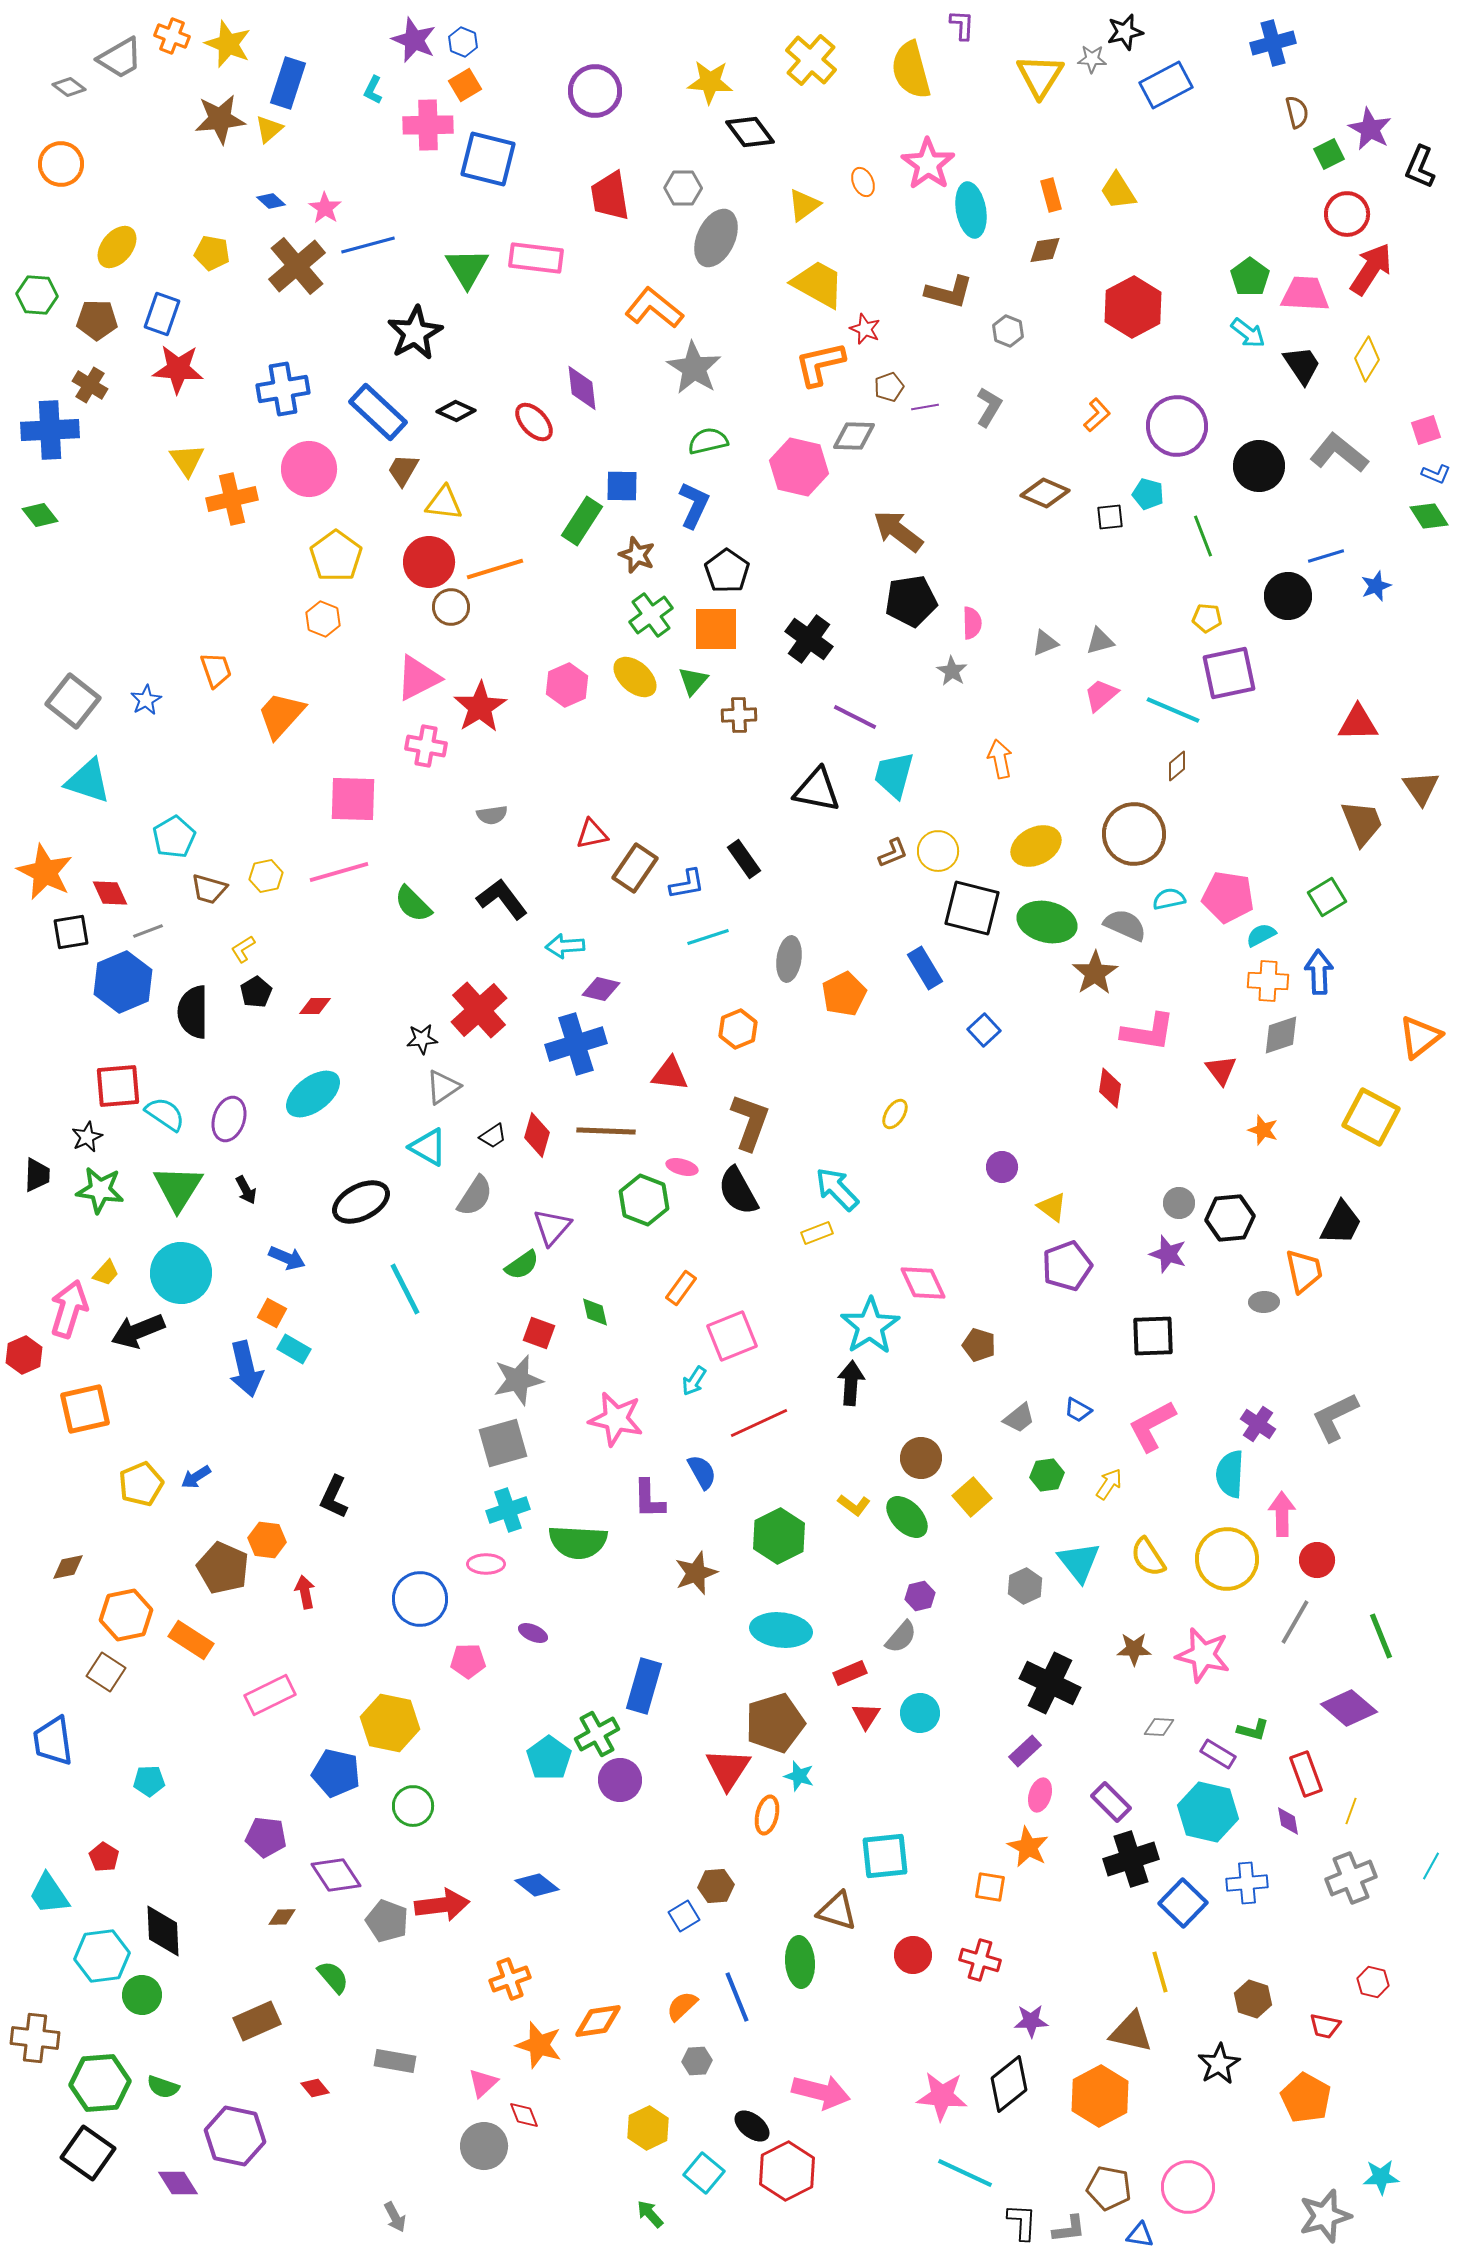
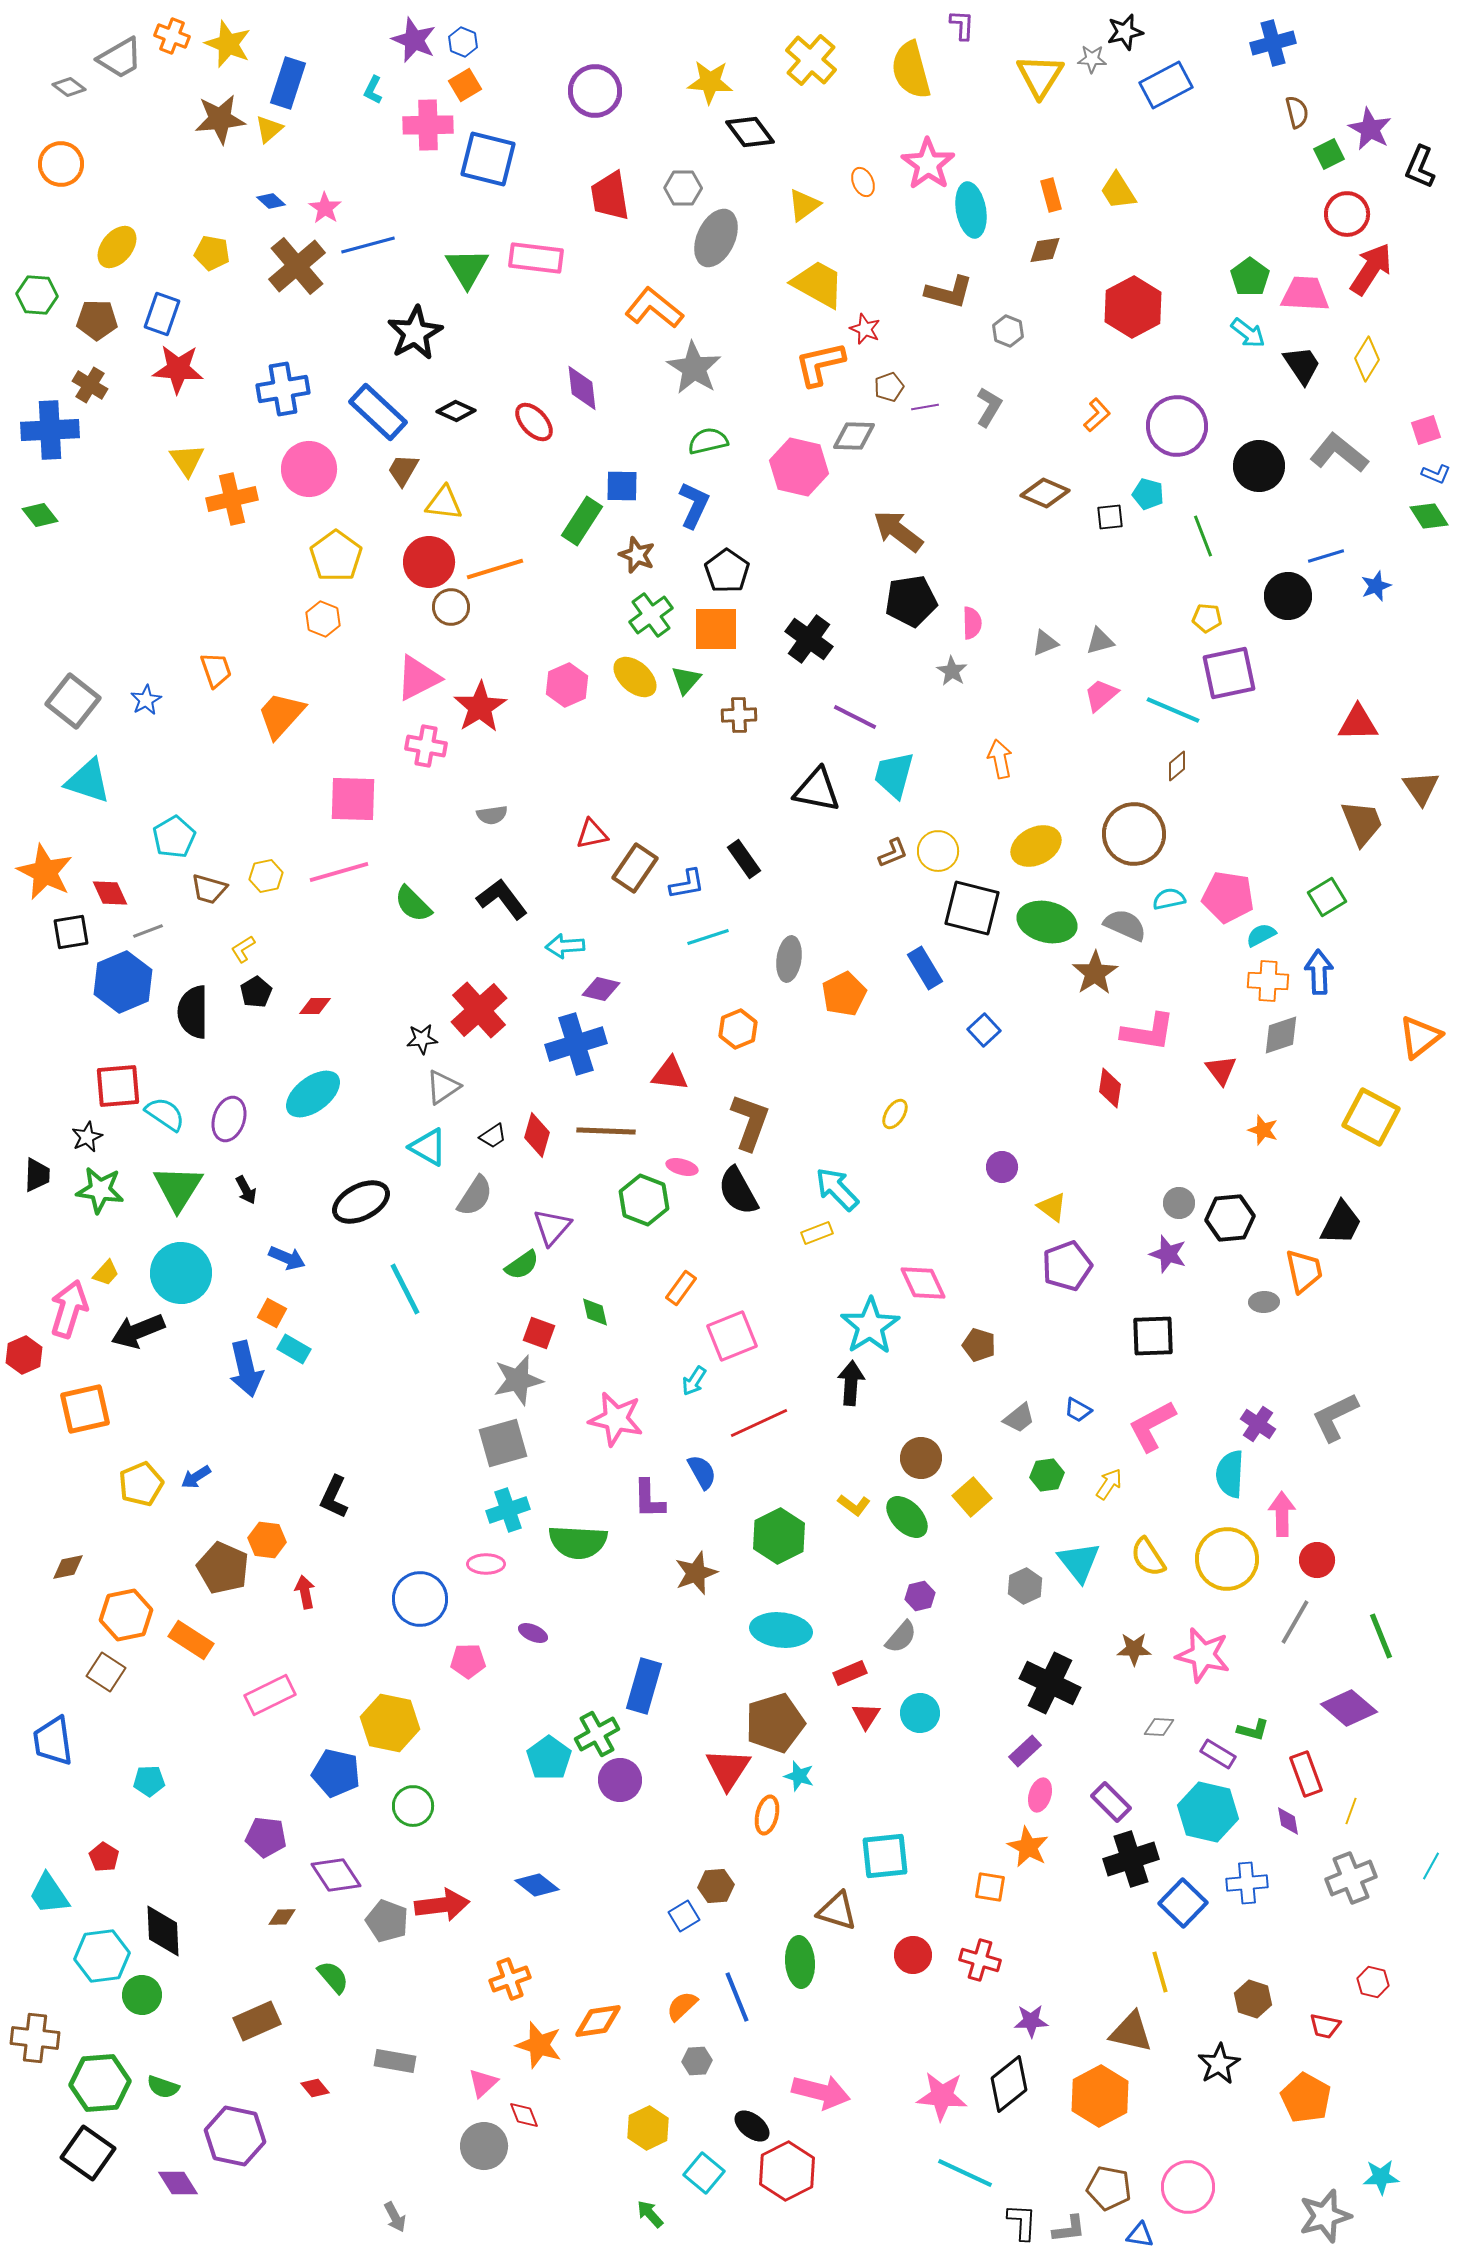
green triangle at (693, 681): moved 7 px left, 1 px up
